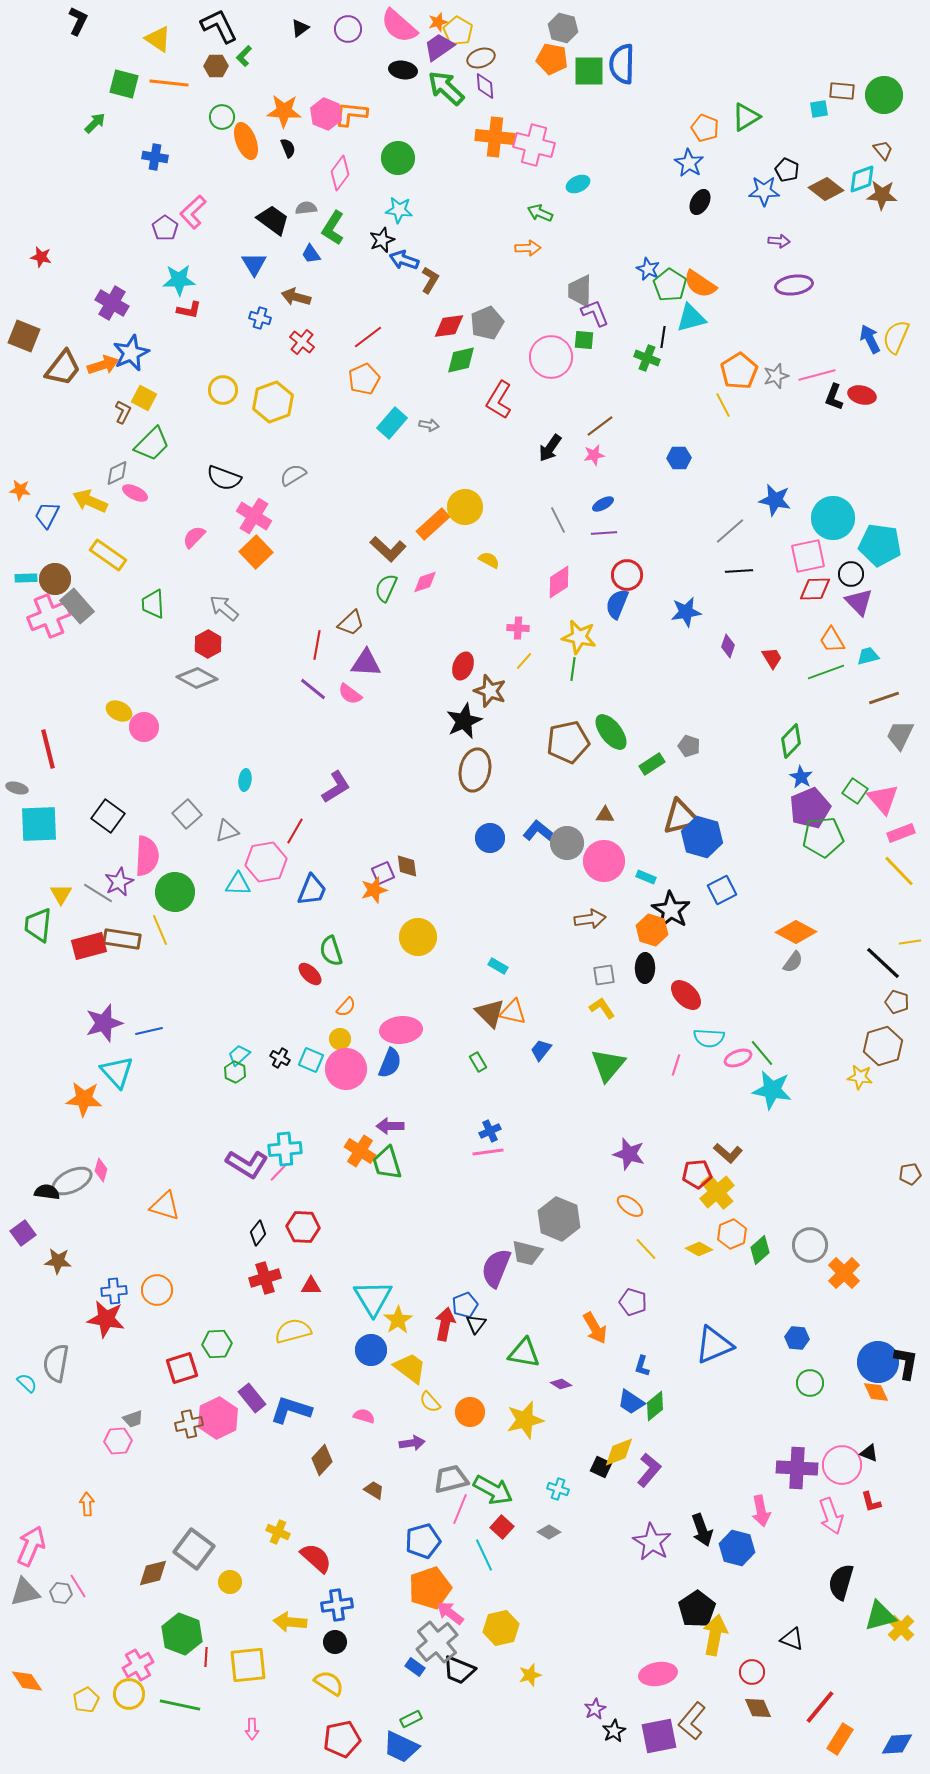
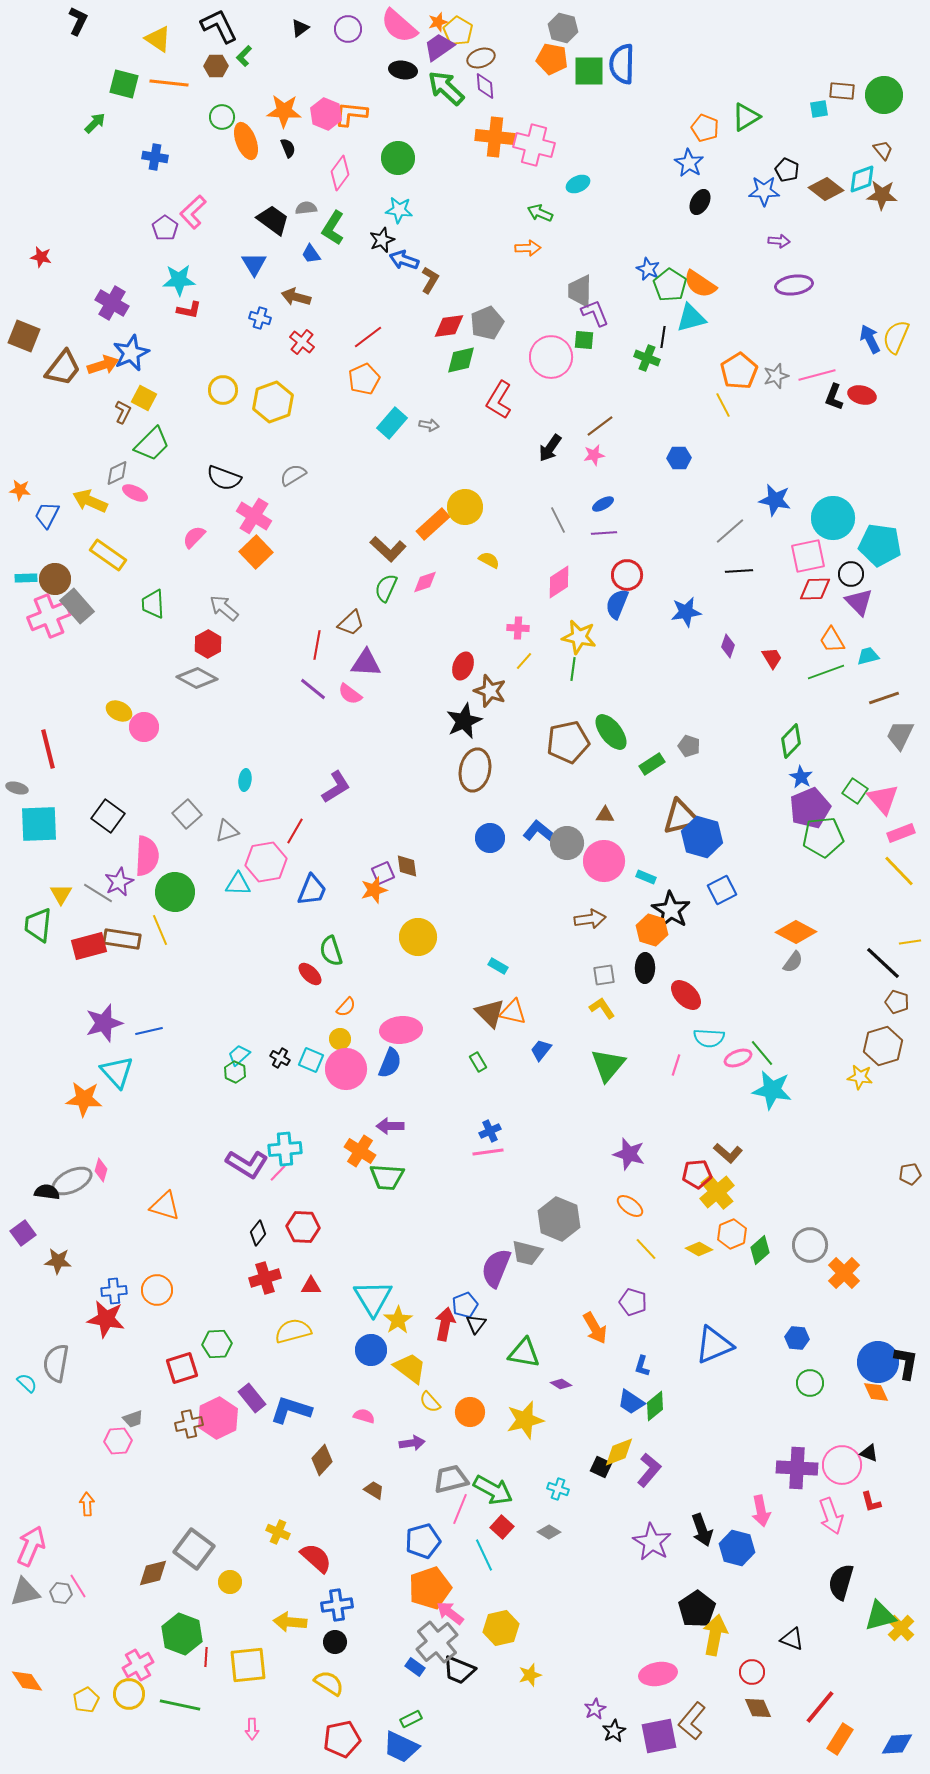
green trapezoid at (387, 1163): moved 14 px down; rotated 69 degrees counterclockwise
